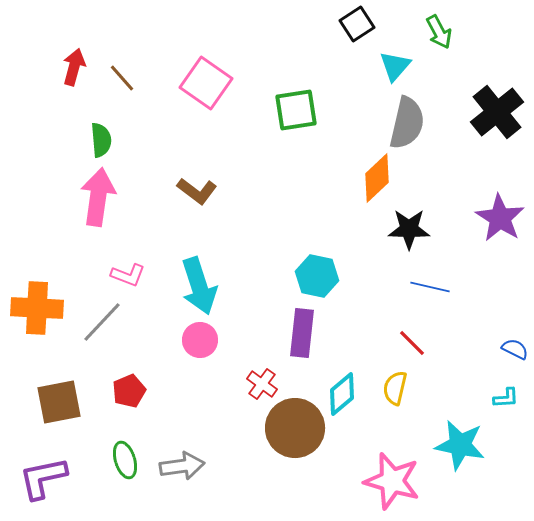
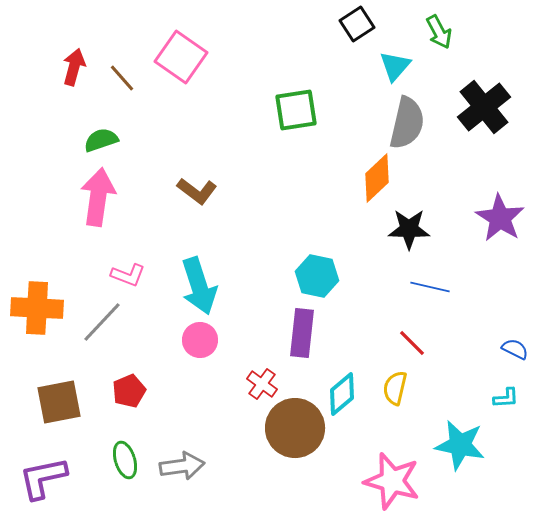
pink square: moved 25 px left, 26 px up
black cross: moved 13 px left, 5 px up
green semicircle: rotated 104 degrees counterclockwise
